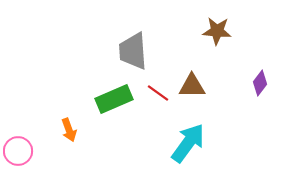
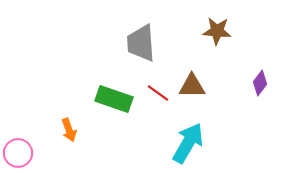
gray trapezoid: moved 8 px right, 8 px up
green rectangle: rotated 42 degrees clockwise
cyan arrow: rotated 6 degrees counterclockwise
pink circle: moved 2 px down
